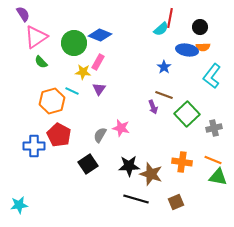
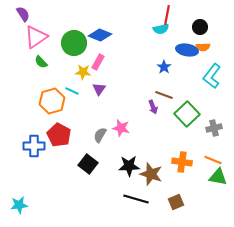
red line: moved 3 px left, 3 px up
cyan semicircle: rotated 28 degrees clockwise
black square: rotated 18 degrees counterclockwise
